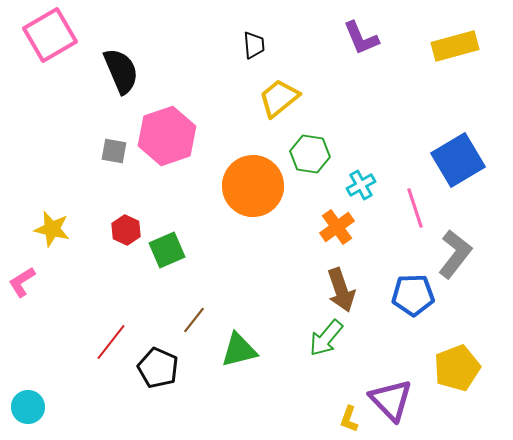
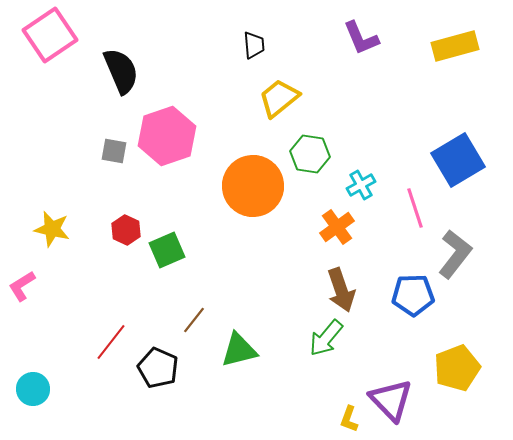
pink square: rotated 4 degrees counterclockwise
pink L-shape: moved 4 px down
cyan circle: moved 5 px right, 18 px up
